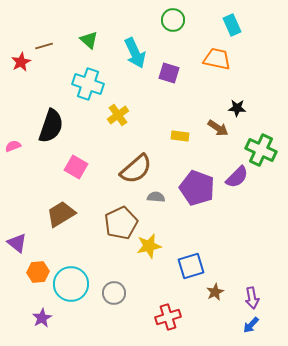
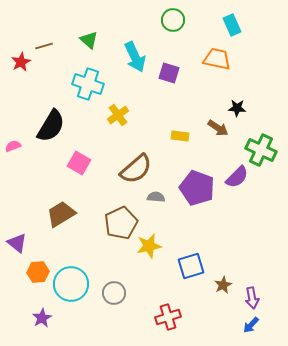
cyan arrow: moved 4 px down
black semicircle: rotated 12 degrees clockwise
pink square: moved 3 px right, 4 px up
brown star: moved 8 px right, 7 px up
